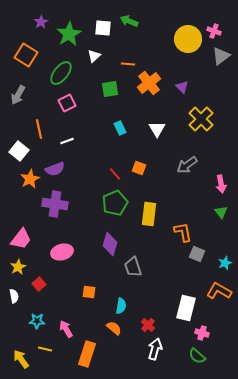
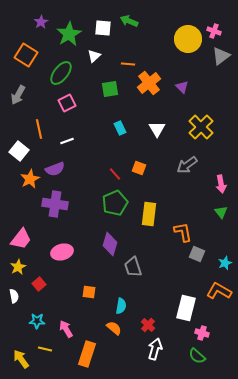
yellow cross at (201, 119): moved 8 px down
